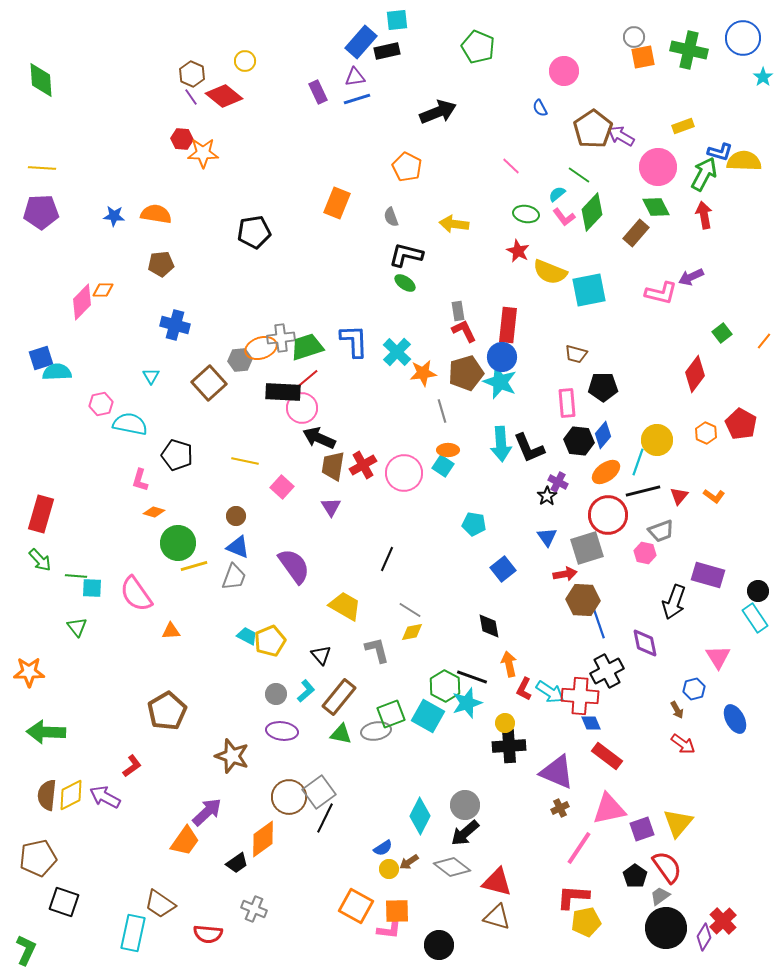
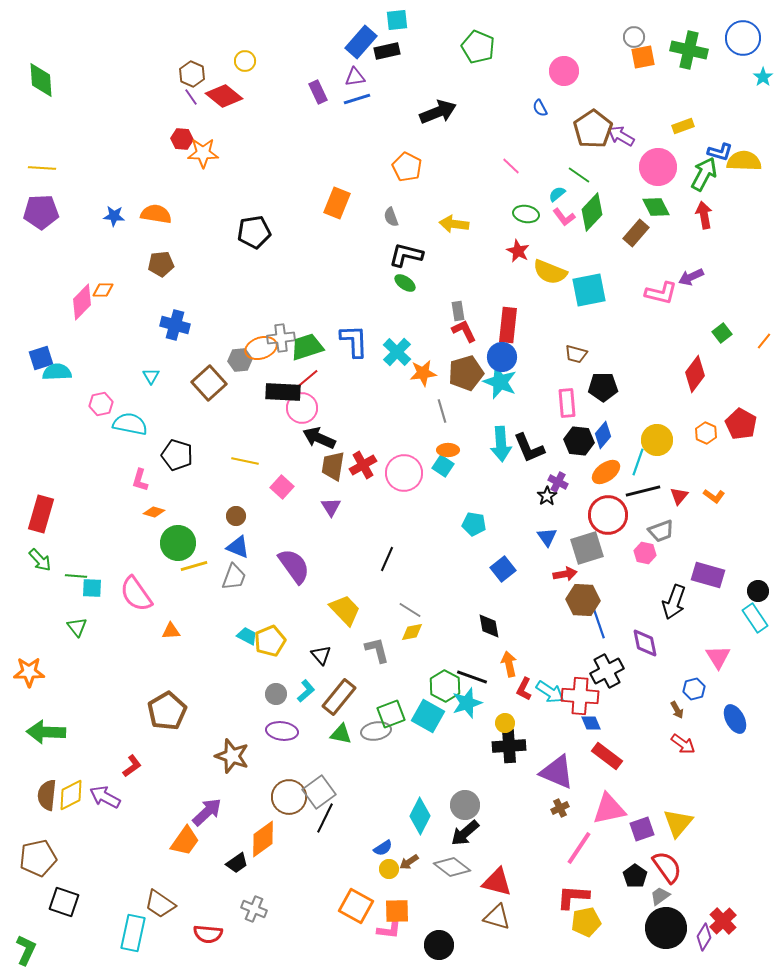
yellow trapezoid at (345, 606): moved 4 px down; rotated 16 degrees clockwise
